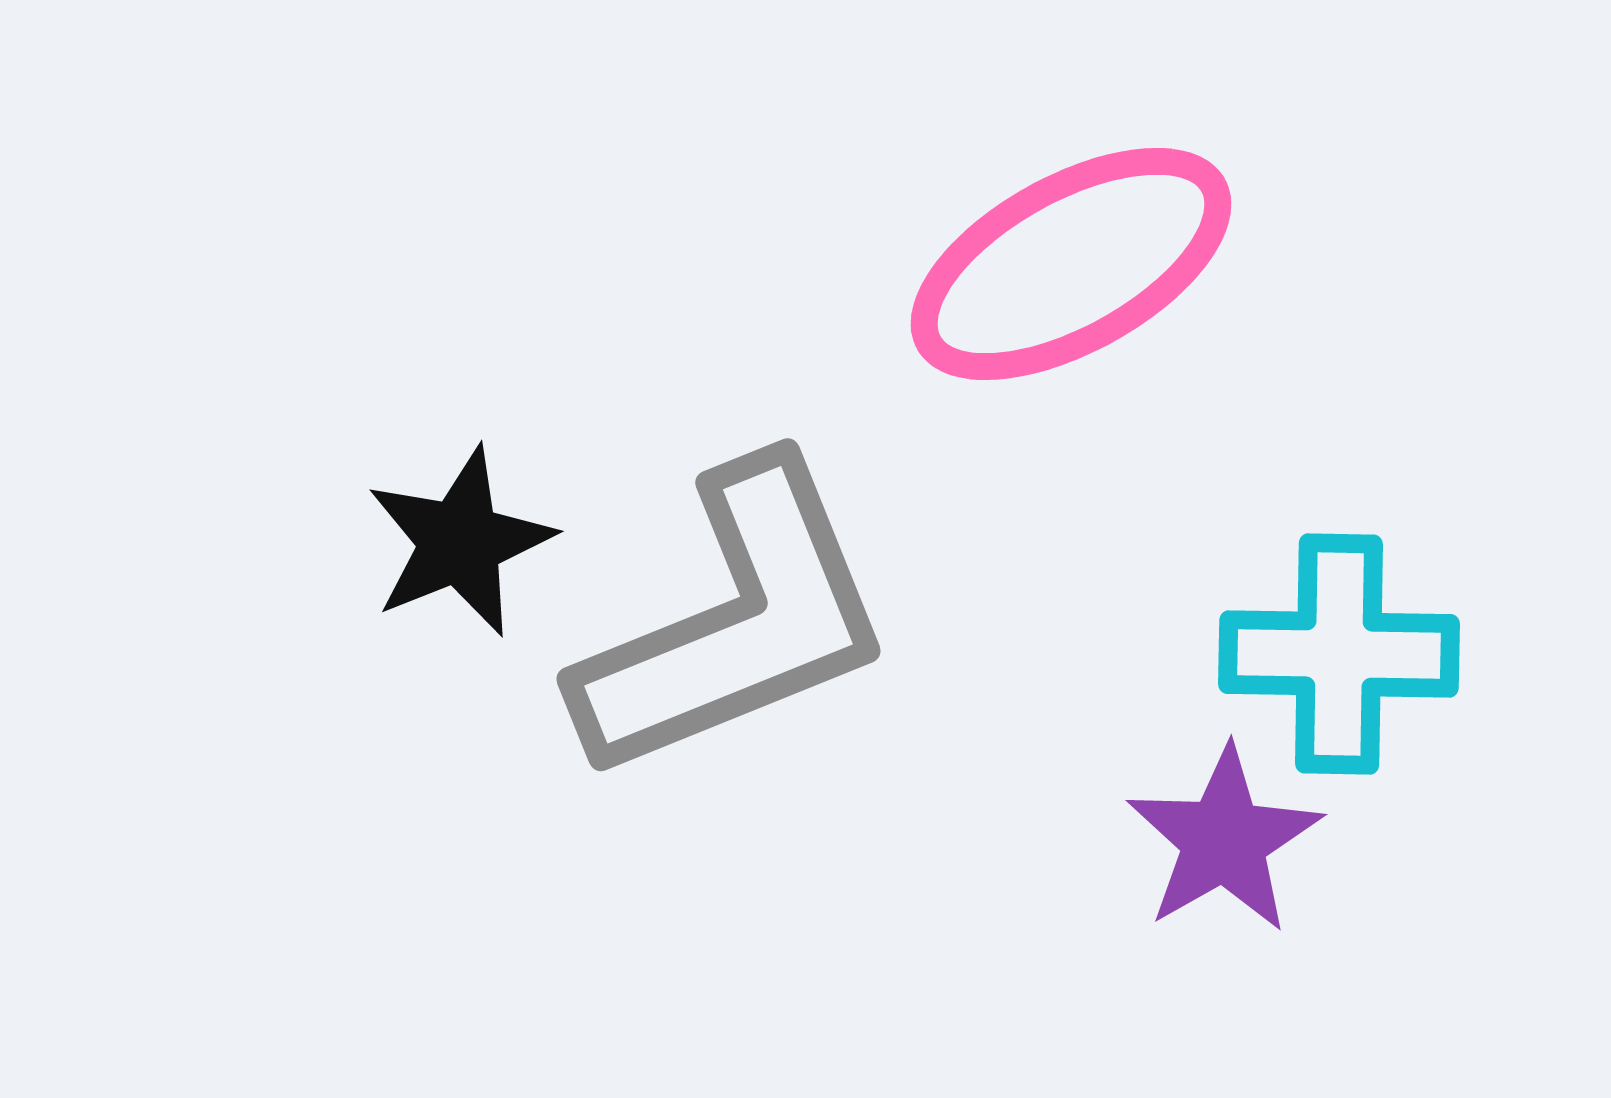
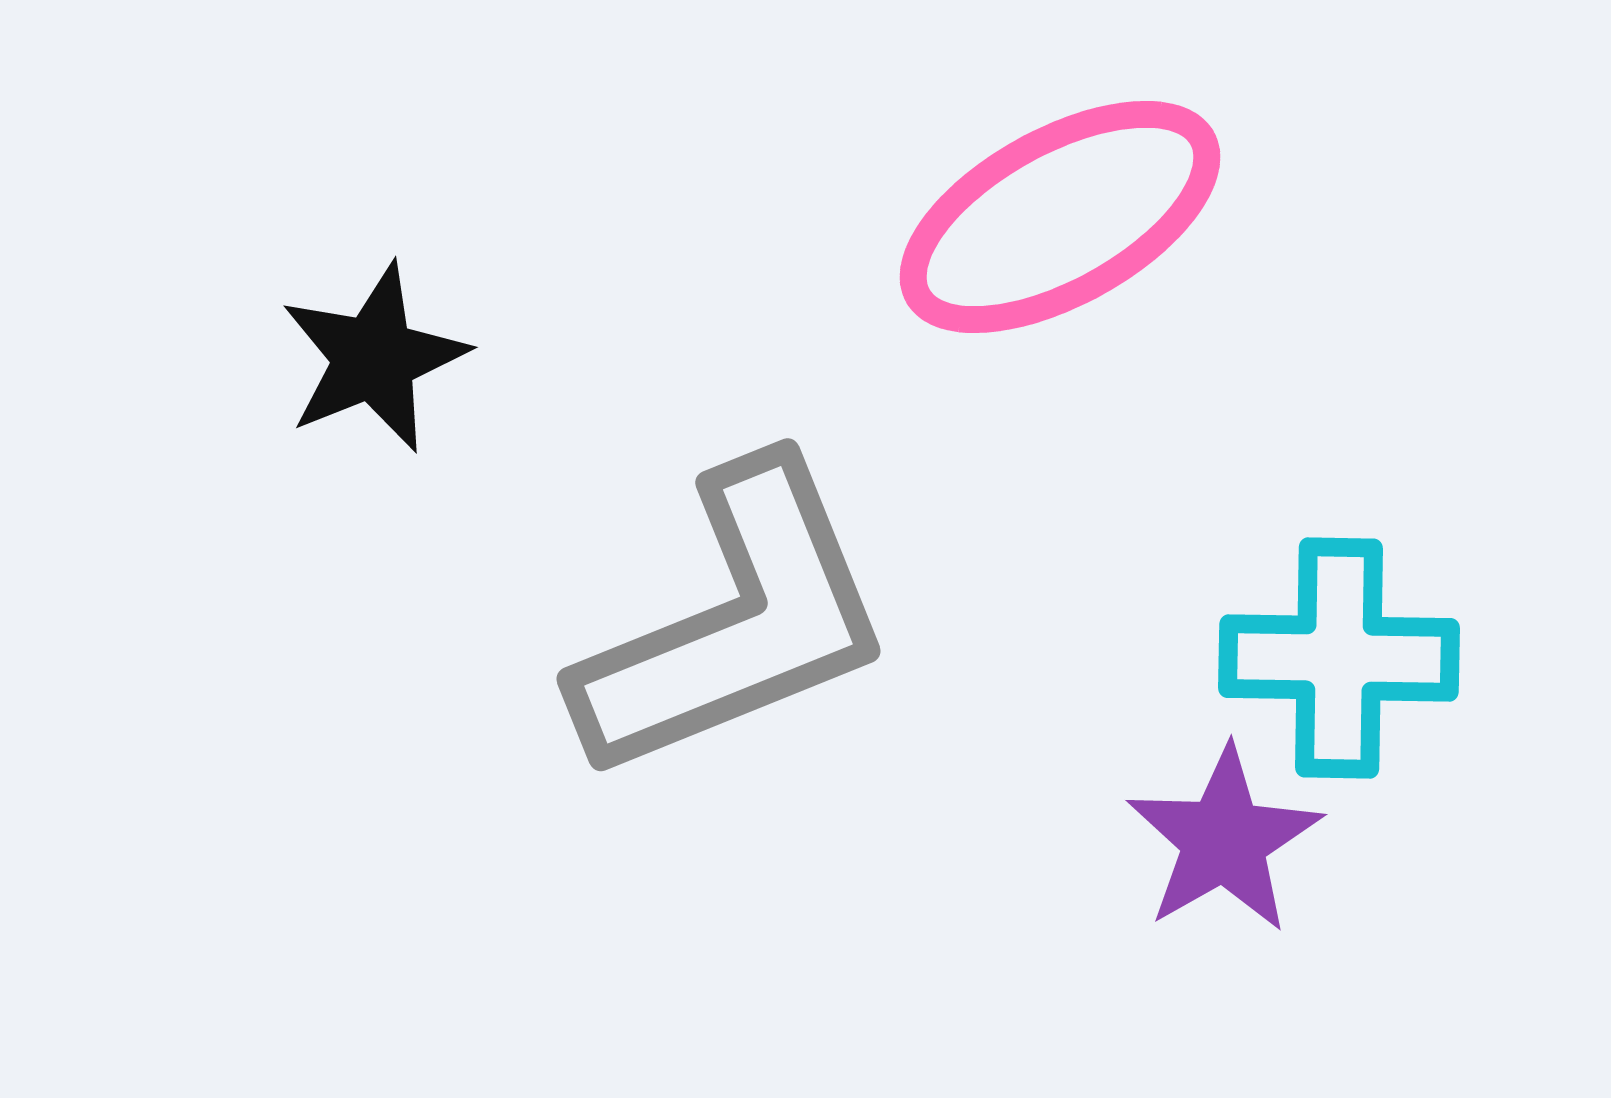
pink ellipse: moved 11 px left, 47 px up
black star: moved 86 px left, 184 px up
cyan cross: moved 4 px down
